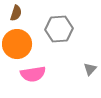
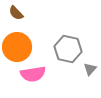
brown semicircle: rotated 119 degrees clockwise
gray hexagon: moved 9 px right, 20 px down; rotated 16 degrees clockwise
orange circle: moved 3 px down
